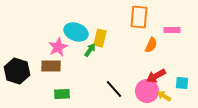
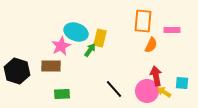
orange rectangle: moved 4 px right, 4 px down
pink star: moved 3 px right, 1 px up
red arrow: rotated 108 degrees clockwise
yellow arrow: moved 4 px up
